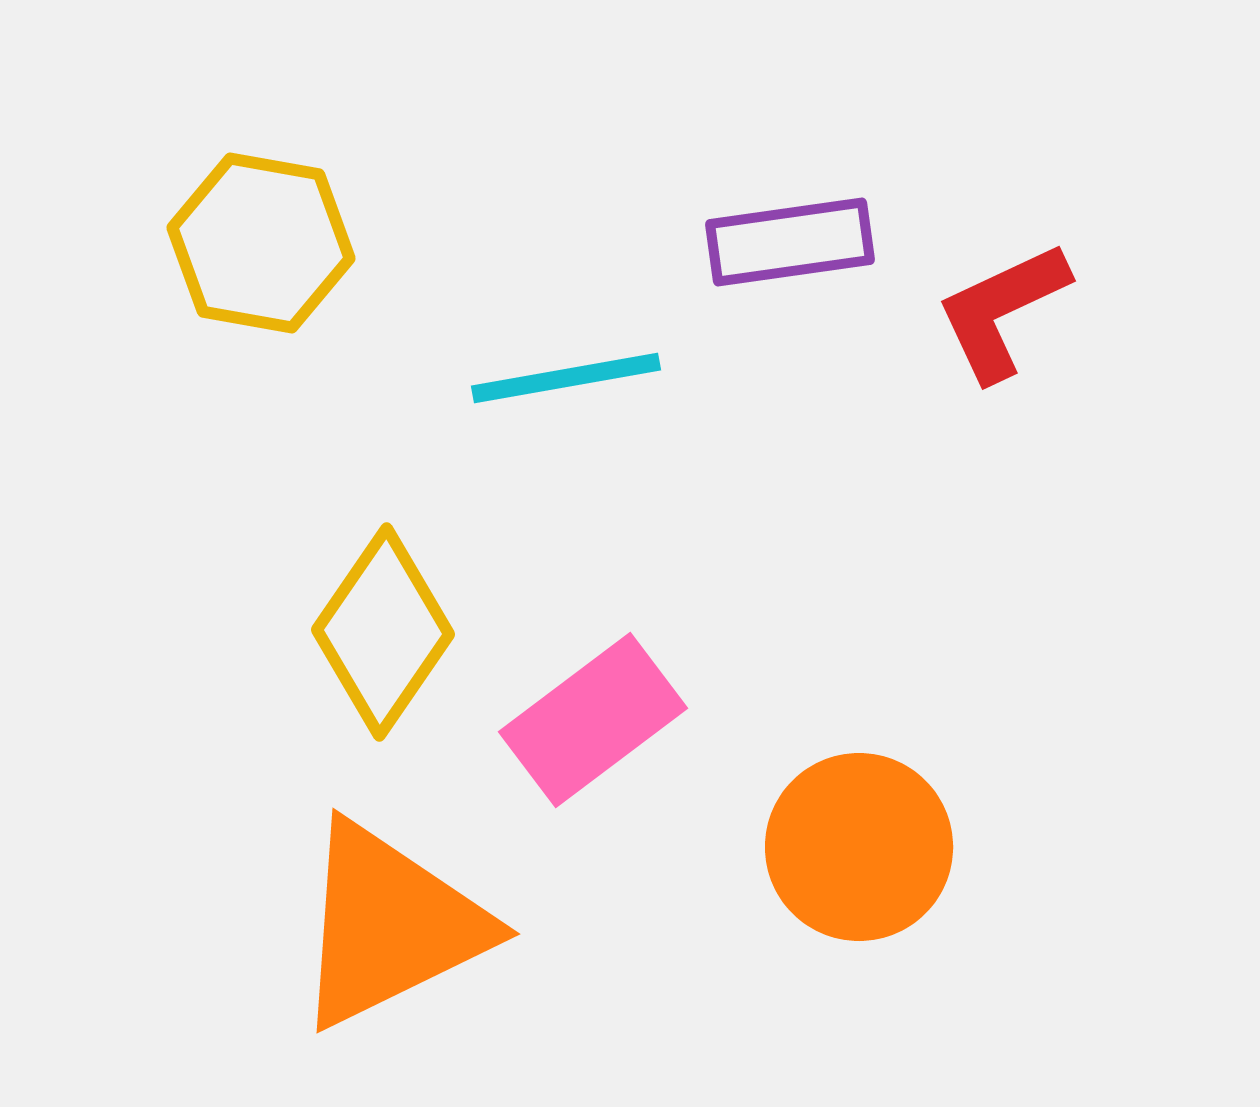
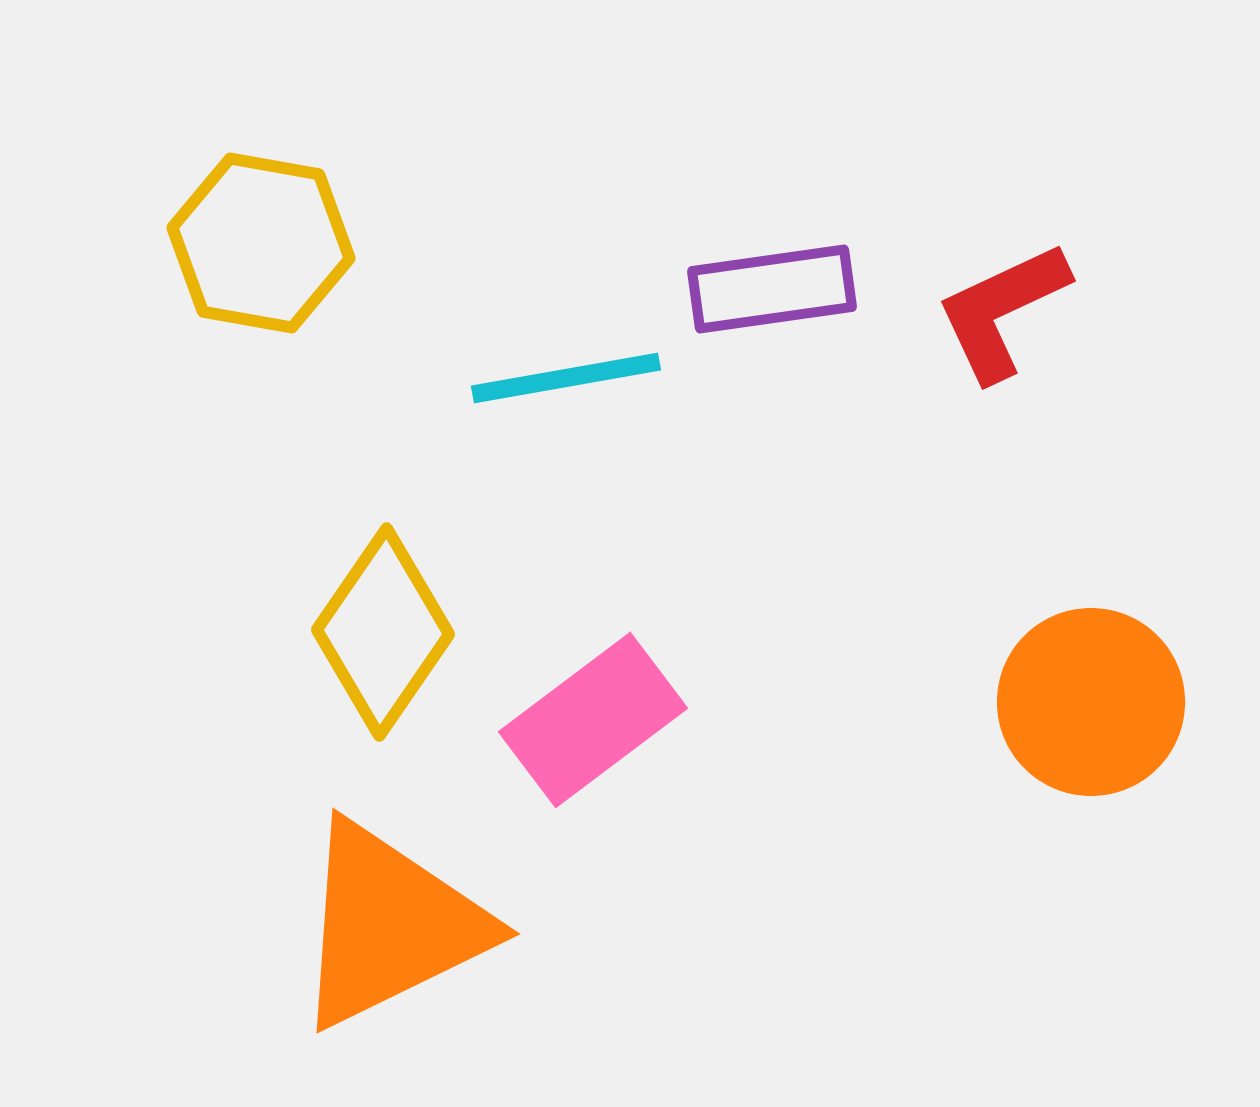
purple rectangle: moved 18 px left, 47 px down
orange circle: moved 232 px right, 145 px up
